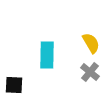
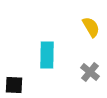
yellow semicircle: moved 16 px up
